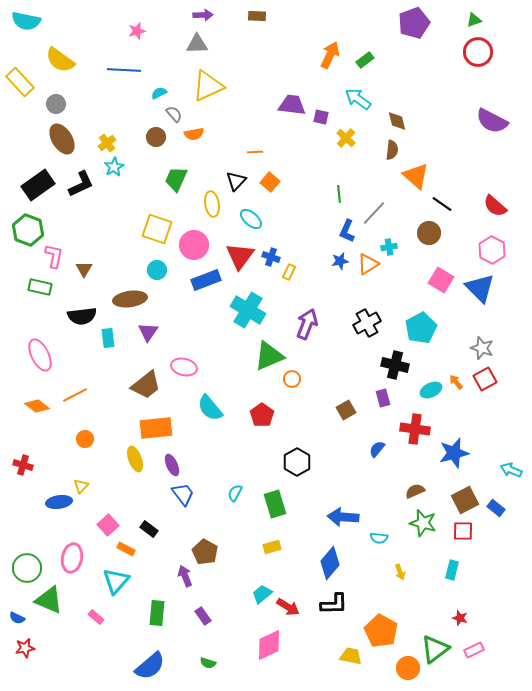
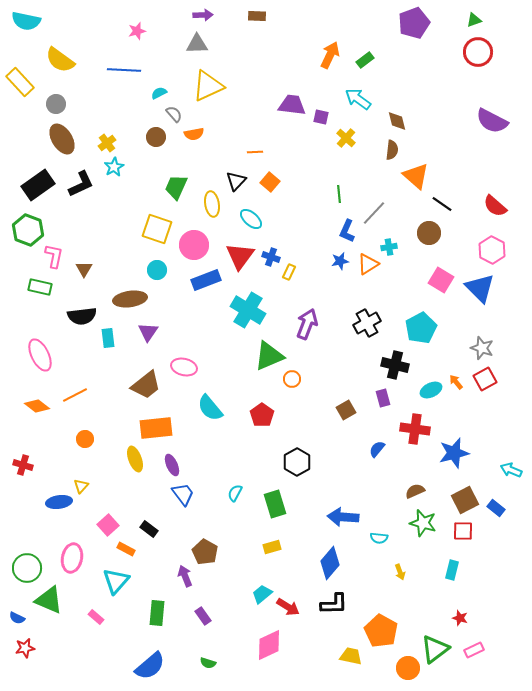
green trapezoid at (176, 179): moved 8 px down
